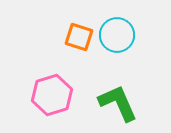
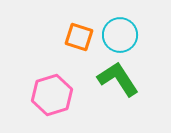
cyan circle: moved 3 px right
green L-shape: moved 24 px up; rotated 9 degrees counterclockwise
